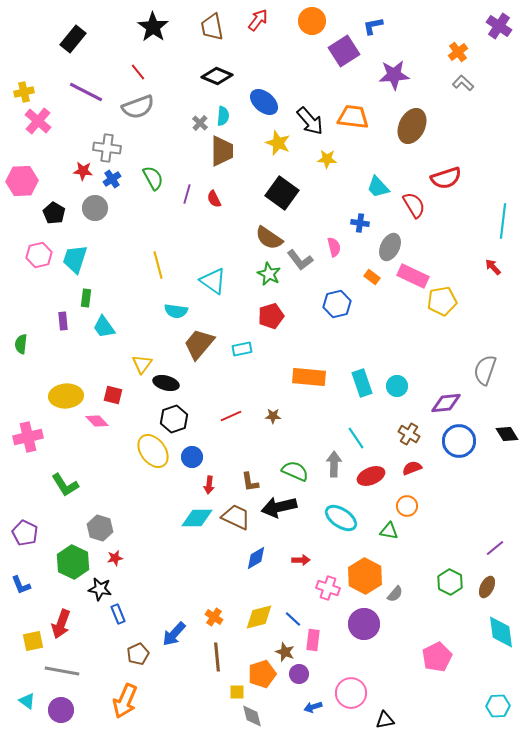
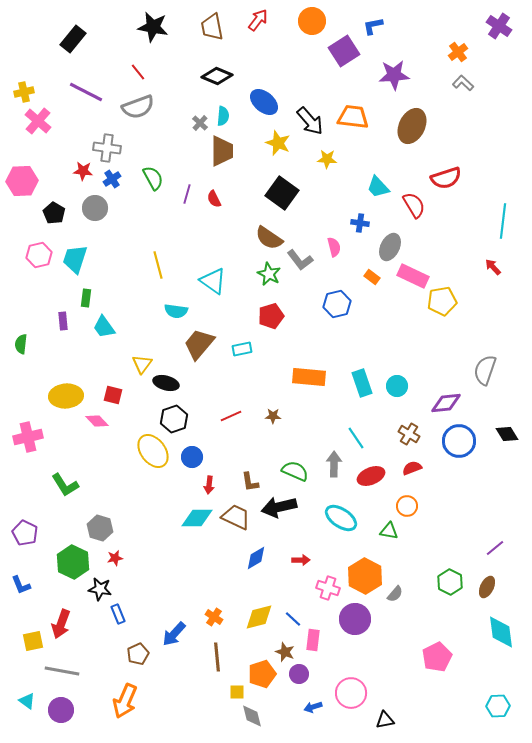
black star at (153, 27): rotated 24 degrees counterclockwise
purple circle at (364, 624): moved 9 px left, 5 px up
